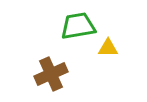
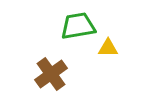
brown cross: rotated 12 degrees counterclockwise
